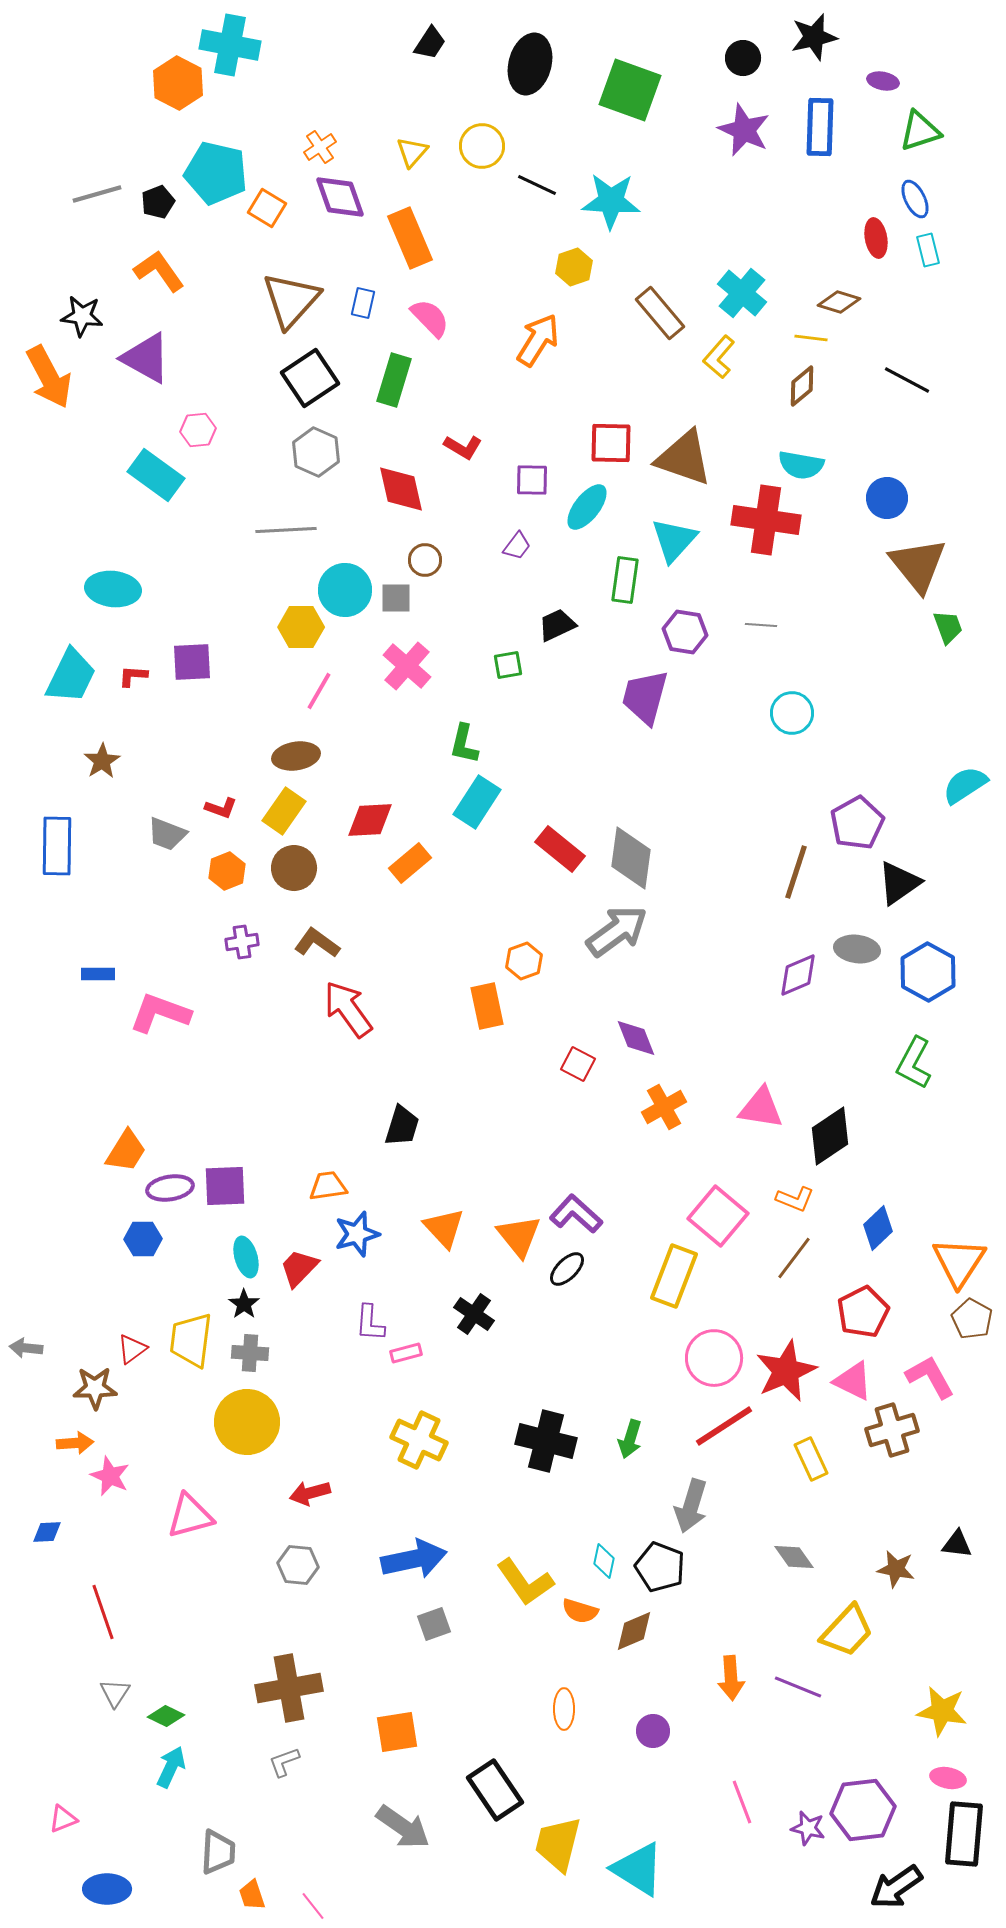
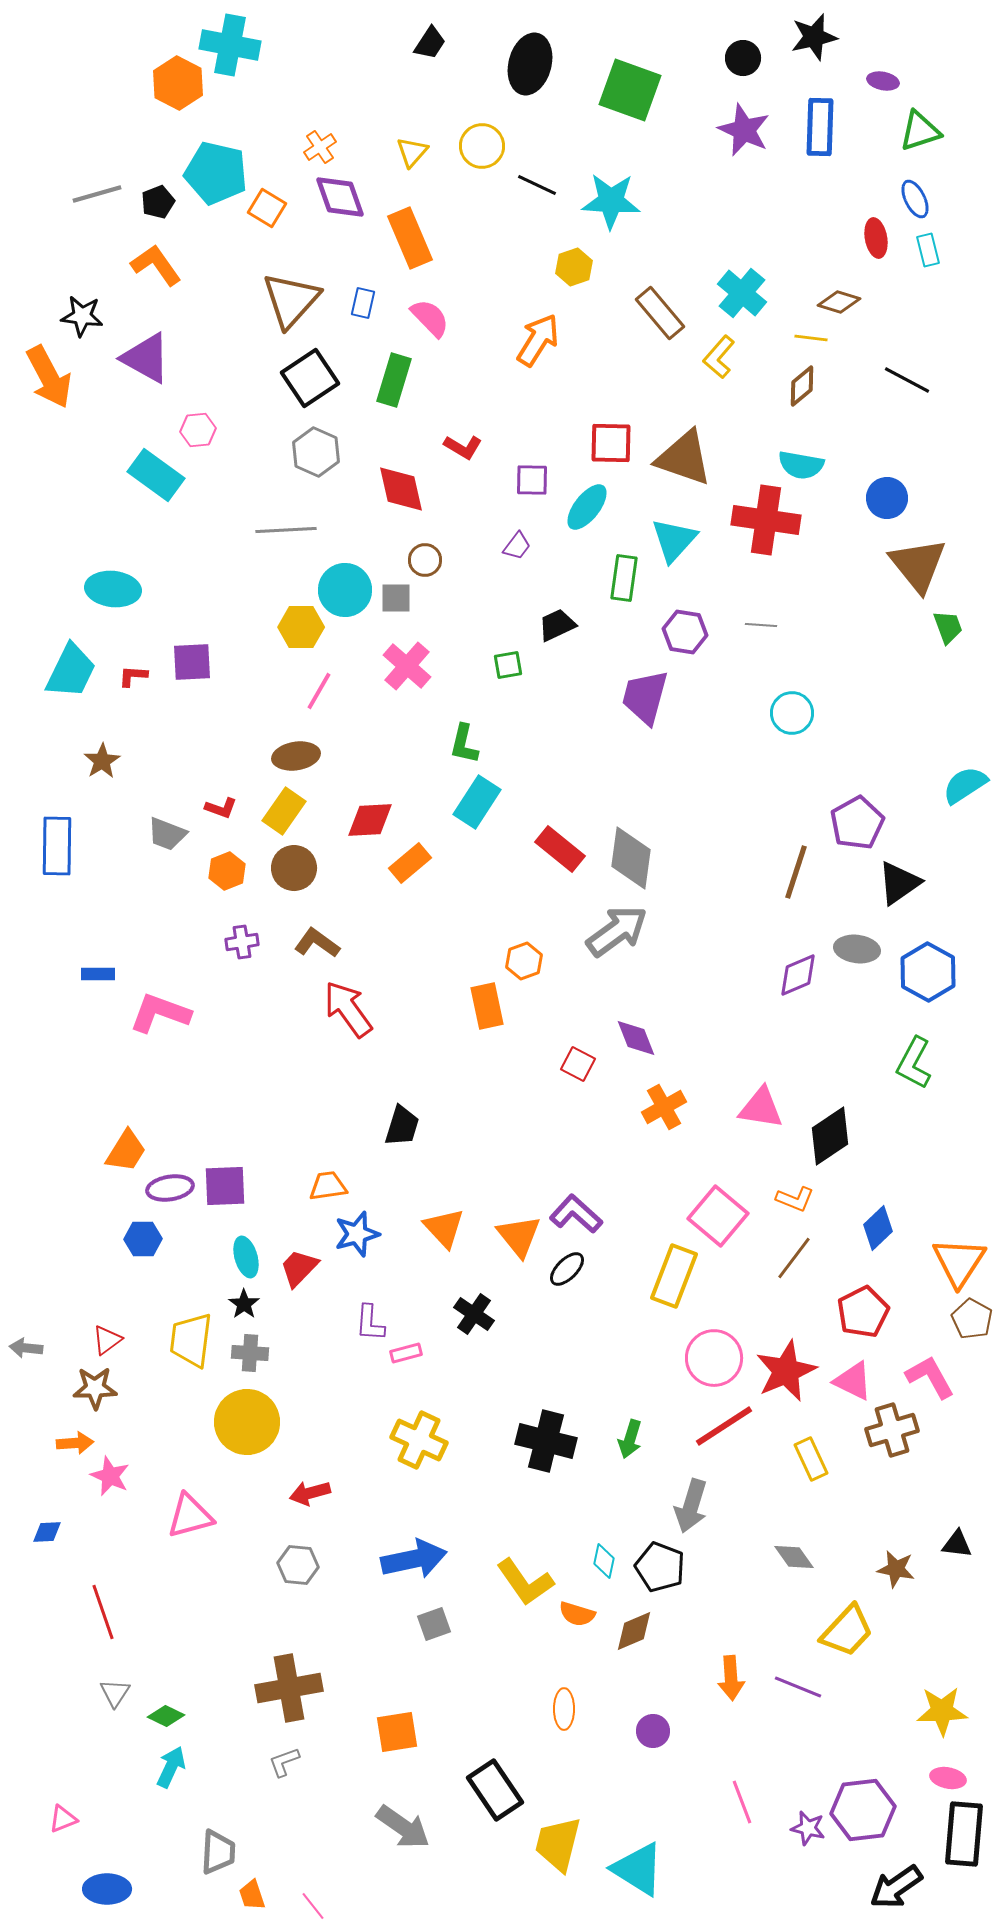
orange L-shape at (159, 271): moved 3 px left, 6 px up
green rectangle at (625, 580): moved 1 px left, 2 px up
cyan trapezoid at (71, 676): moved 5 px up
red triangle at (132, 1349): moved 25 px left, 9 px up
orange semicircle at (580, 1611): moved 3 px left, 3 px down
yellow star at (942, 1711): rotated 12 degrees counterclockwise
